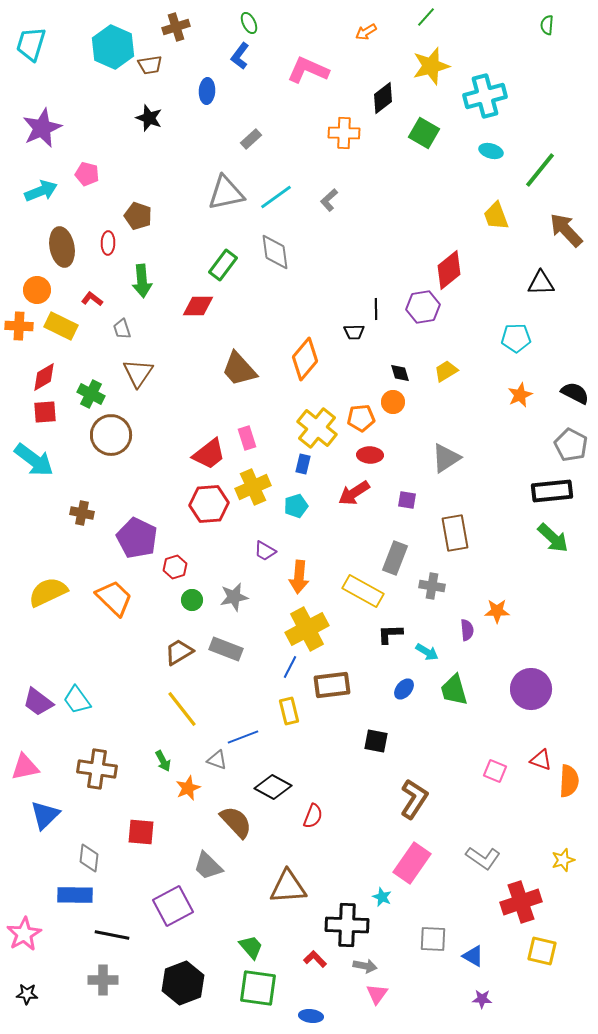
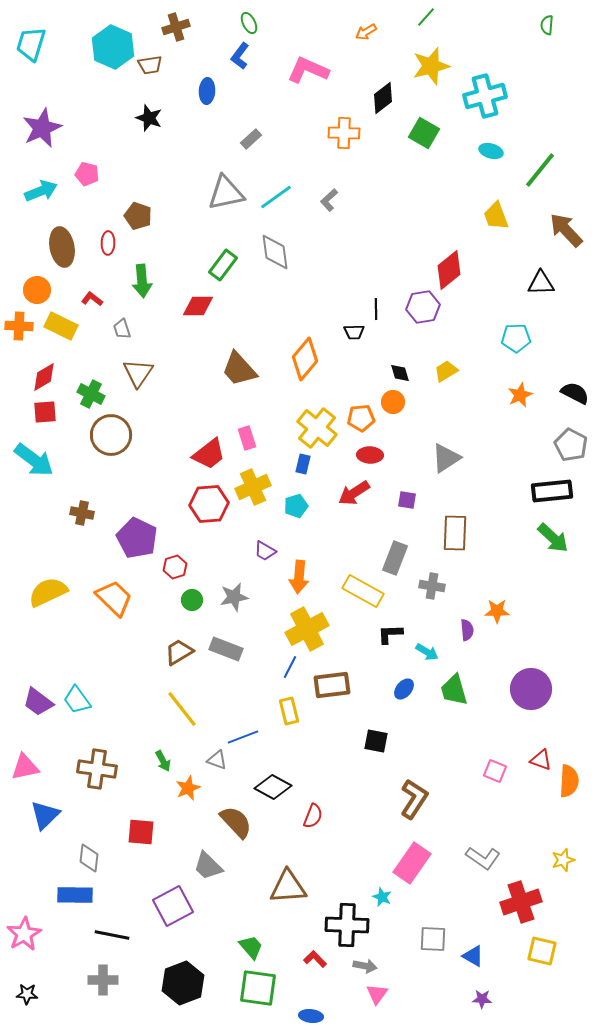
brown rectangle at (455, 533): rotated 12 degrees clockwise
